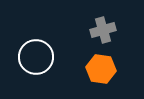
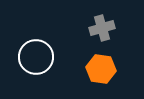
gray cross: moved 1 px left, 2 px up
